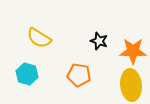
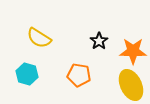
black star: rotated 18 degrees clockwise
yellow ellipse: rotated 20 degrees counterclockwise
